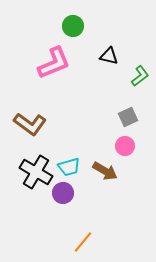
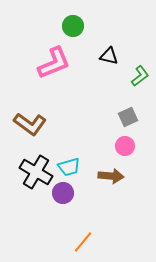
brown arrow: moved 6 px right, 5 px down; rotated 25 degrees counterclockwise
